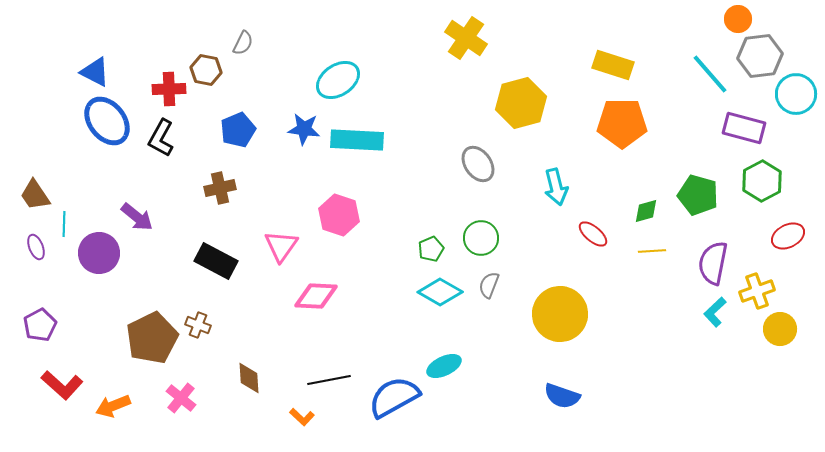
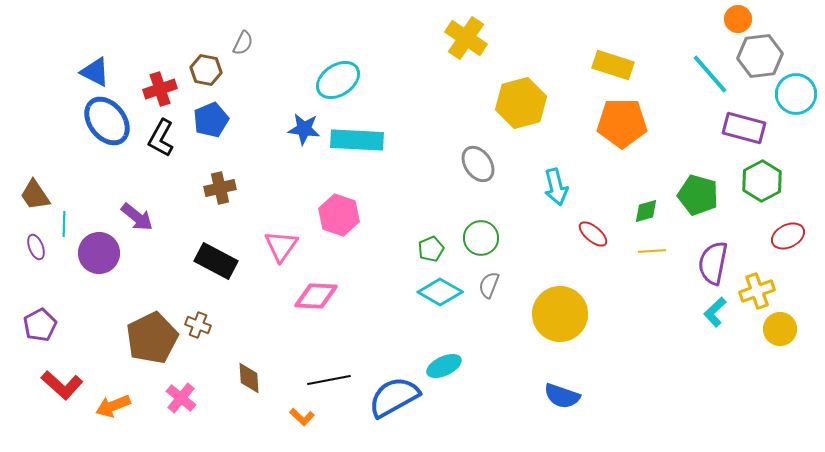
red cross at (169, 89): moved 9 px left; rotated 16 degrees counterclockwise
blue pentagon at (238, 130): moved 27 px left, 10 px up
